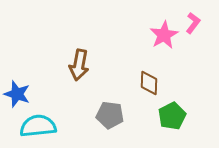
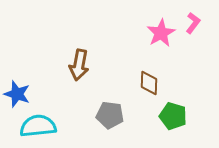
pink star: moved 3 px left, 2 px up
green pentagon: moved 1 px right; rotated 28 degrees counterclockwise
